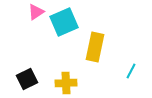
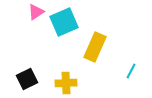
yellow rectangle: rotated 12 degrees clockwise
